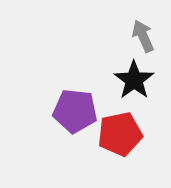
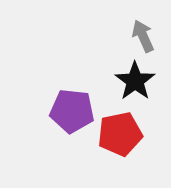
black star: moved 1 px right, 1 px down
purple pentagon: moved 3 px left
